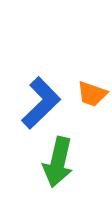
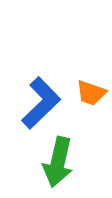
orange trapezoid: moved 1 px left, 1 px up
